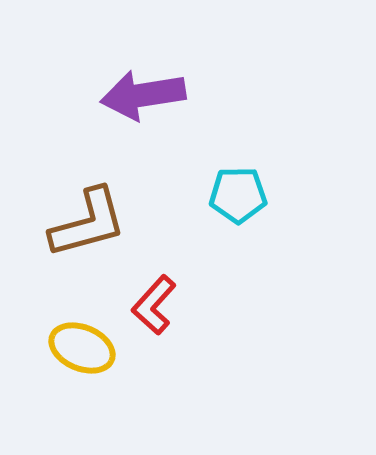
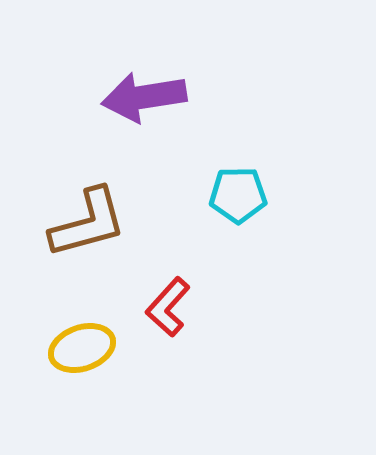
purple arrow: moved 1 px right, 2 px down
red L-shape: moved 14 px right, 2 px down
yellow ellipse: rotated 42 degrees counterclockwise
